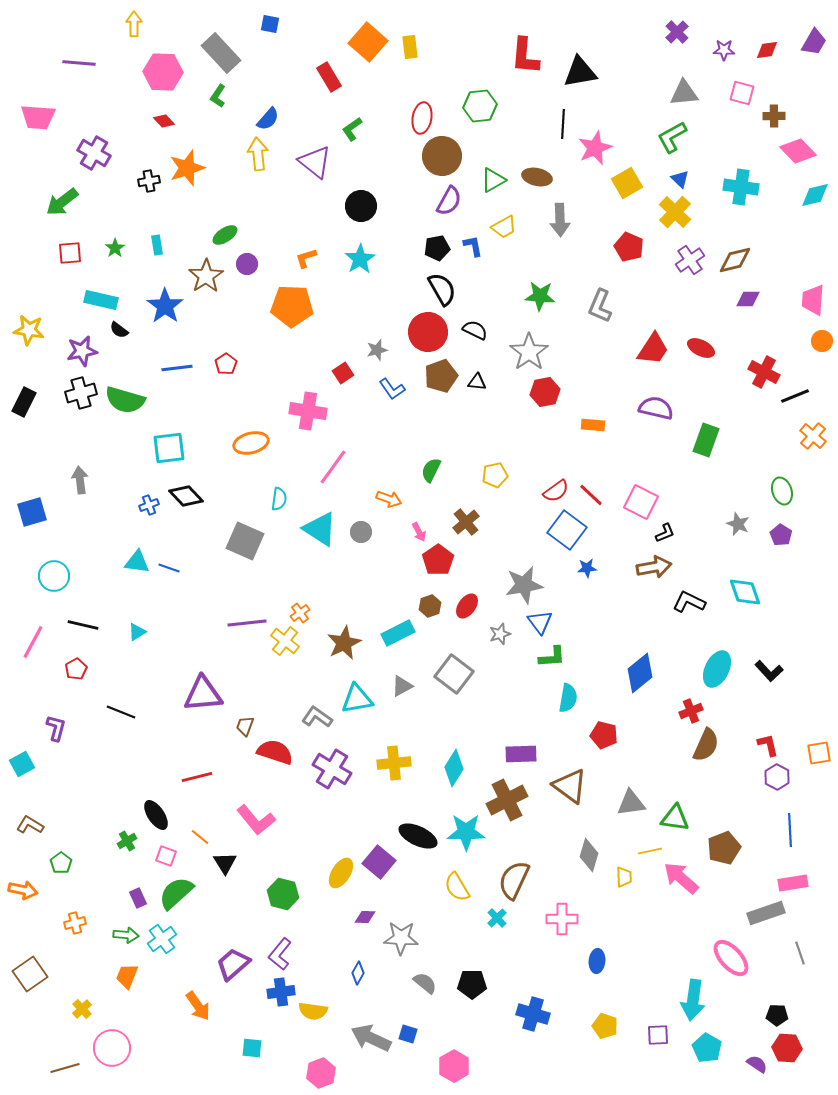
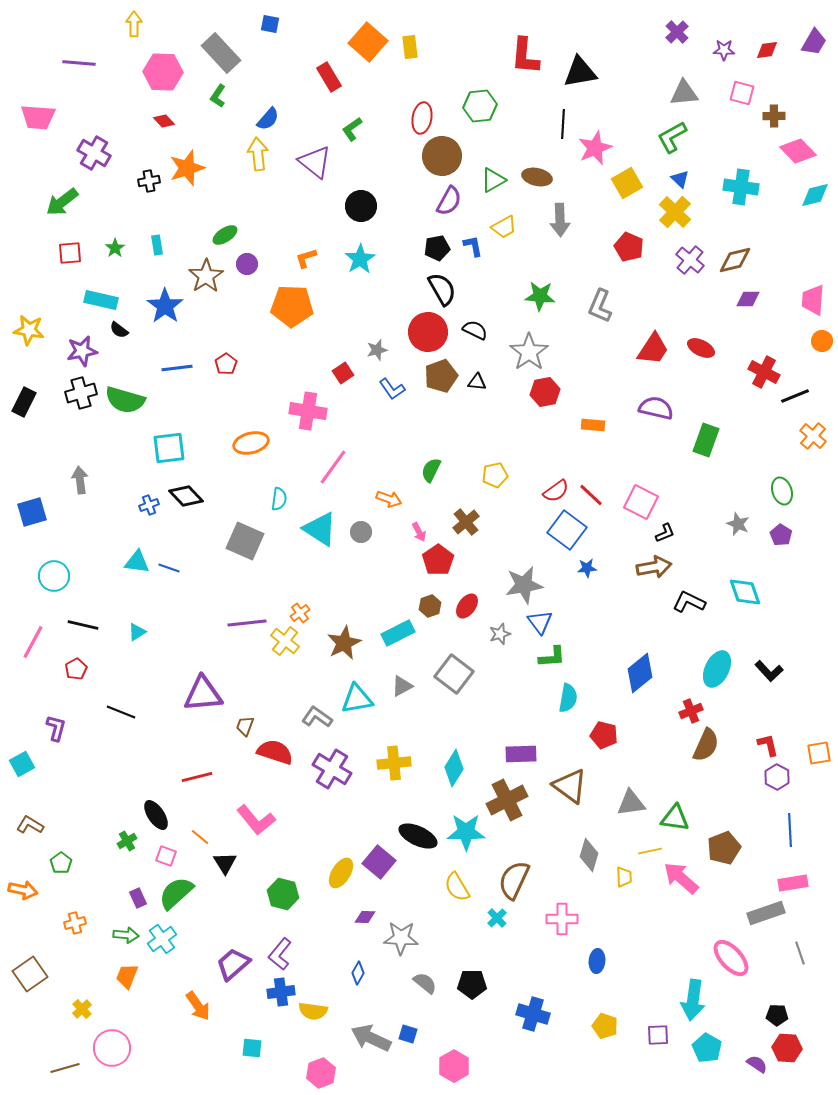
purple cross at (690, 260): rotated 16 degrees counterclockwise
